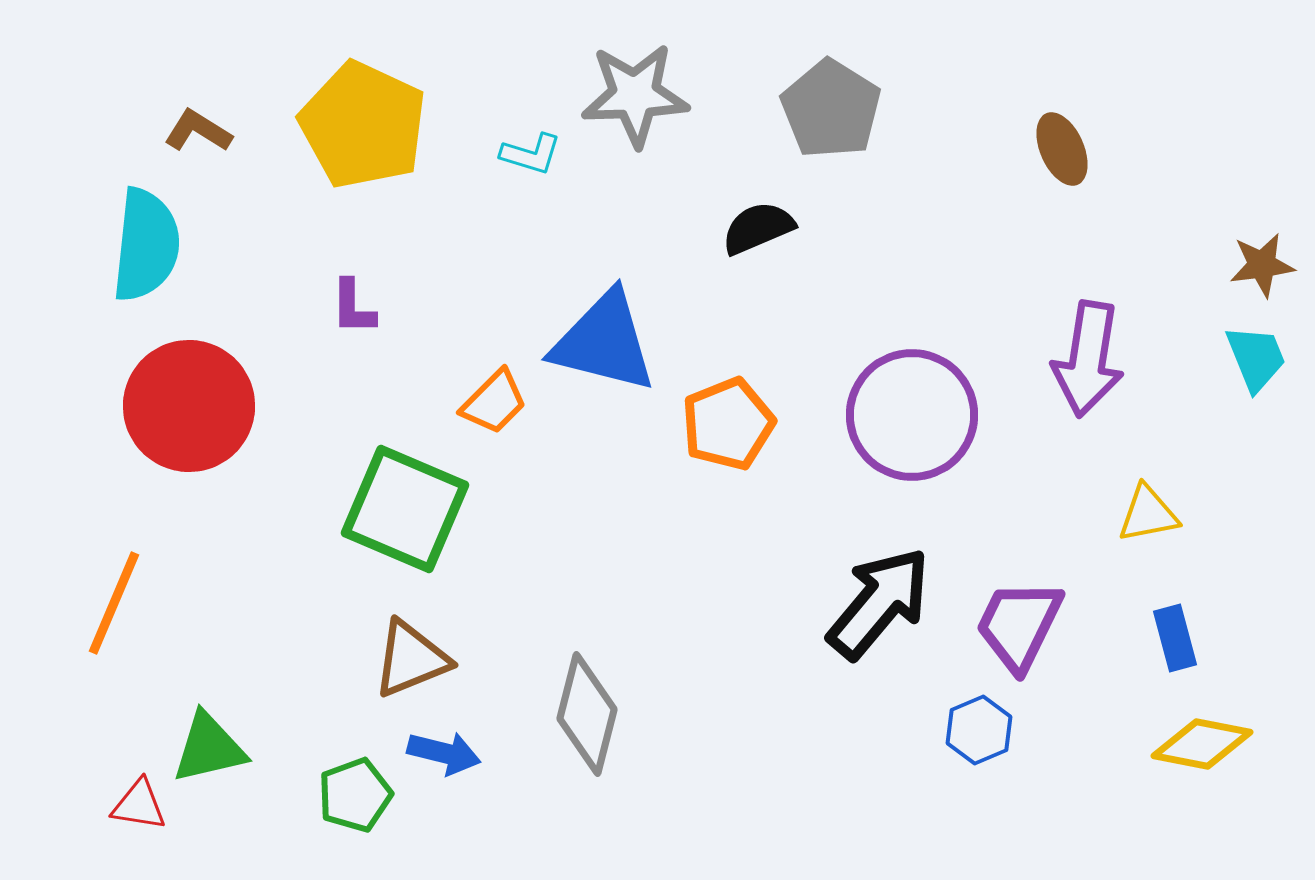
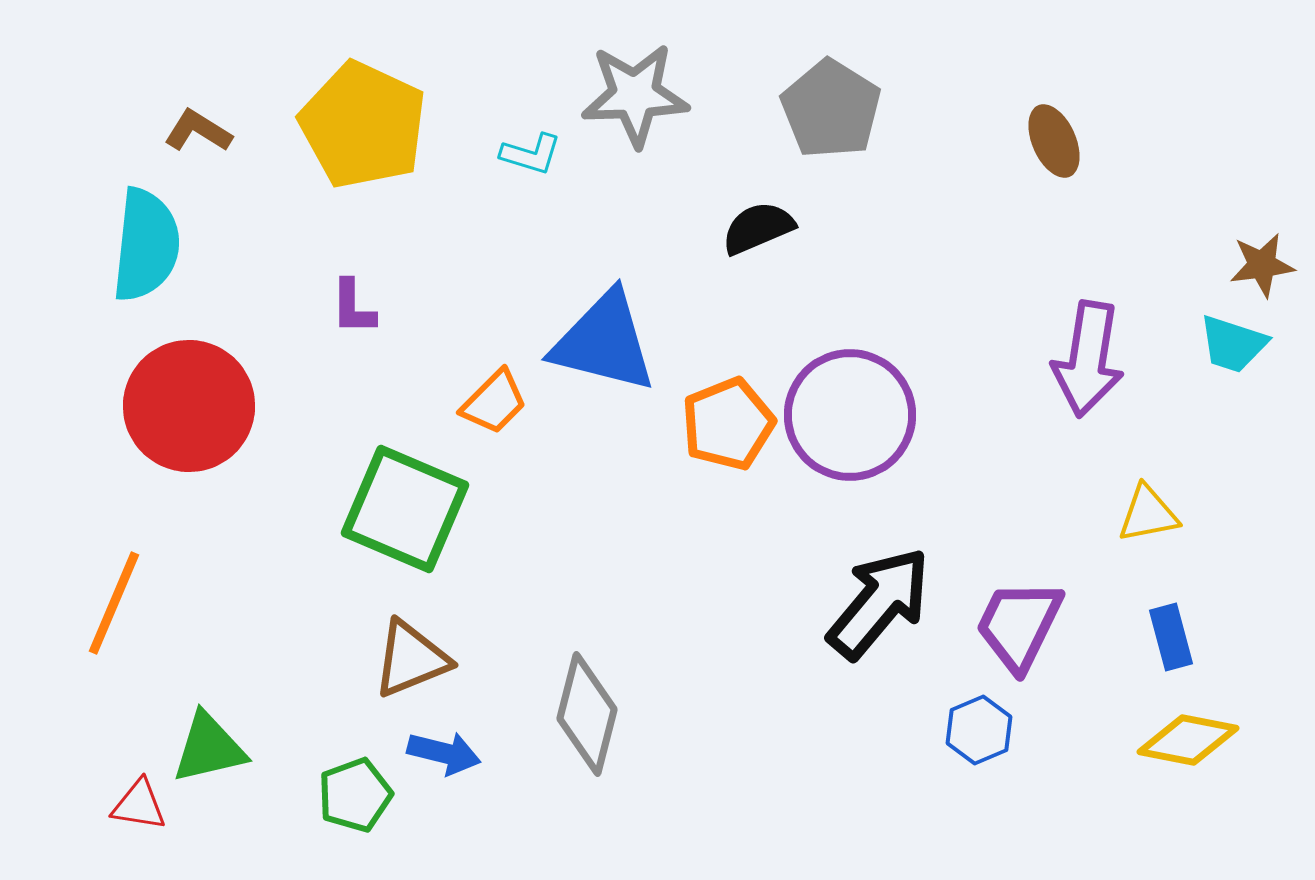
brown ellipse: moved 8 px left, 8 px up
cyan trapezoid: moved 23 px left, 14 px up; rotated 130 degrees clockwise
purple circle: moved 62 px left
blue rectangle: moved 4 px left, 1 px up
yellow diamond: moved 14 px left, 4 px up
